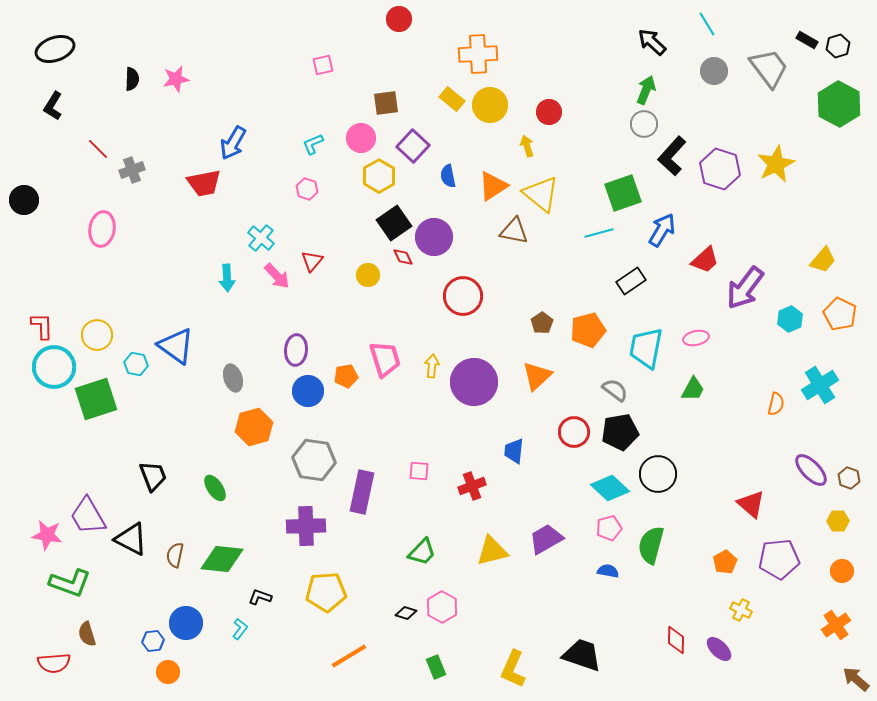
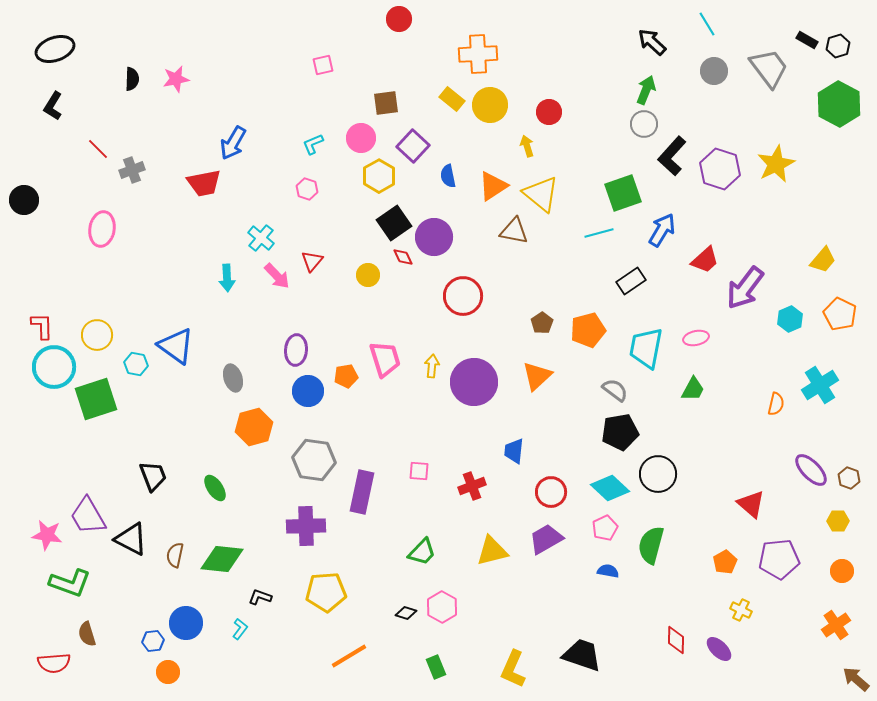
red circle at (574, 432): moved 23 px left, 60 px down
pink pentagon at (609, 528): moved 4 px left; rotated 10 degrees counterclockwise
